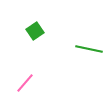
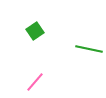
pink line: moved 10 px right, 1 px up
